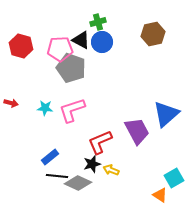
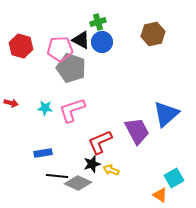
blue rectangle: moved 7 px left, 4 px up; rotated 30 degrees clockwise
